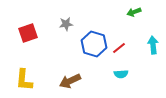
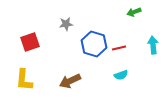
red square: moved 2 px right, 9 px down
red line: rotated 24 degrees clockwise
cyan semicircle: moved 1 px down; rotated 16 degrees counterclockwise
